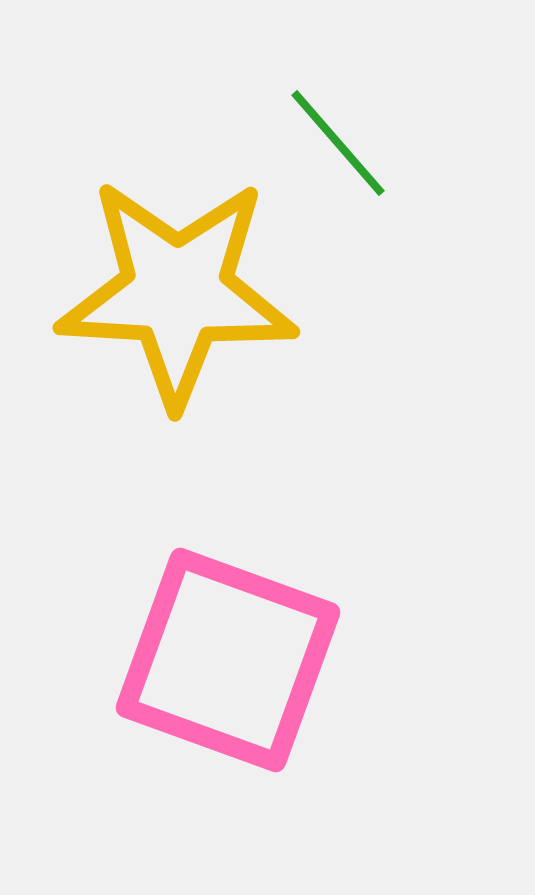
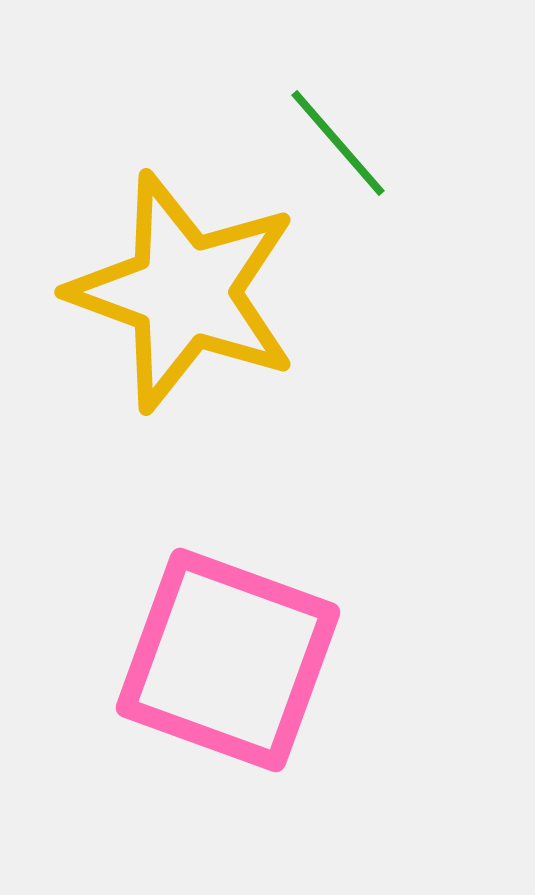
yellow star: moved 7 px right; rotated 17 degrees clockwise
